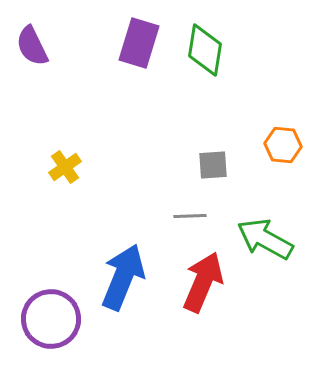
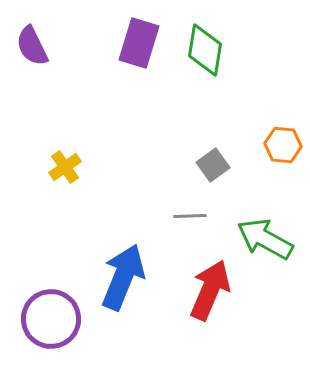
gray square: rotated 32 degrees counterclockwise
red arrow: moved 7 px right, 8 px down
